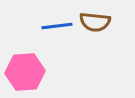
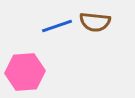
blue line: rotated 12 degrees counterclockwise
